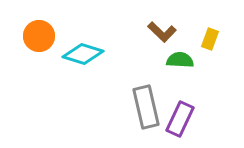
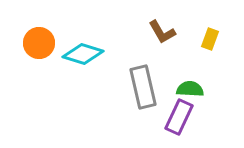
brown L-shape: rotated 16 degrees clockwise
orange circle: moved 7 px down
green semicircle: moved 10 px right, 29 px down
gray rectangle: moved 3 px left, 20 px up
purple rectangle: moved 1 px left, 2 px up
